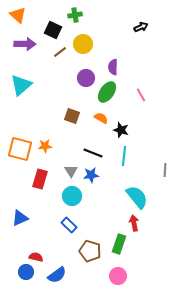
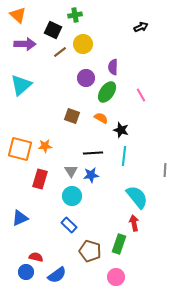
black line: rotated 24 degrees counterclockwise
pink circle: moved 2 px left, 1 px down
